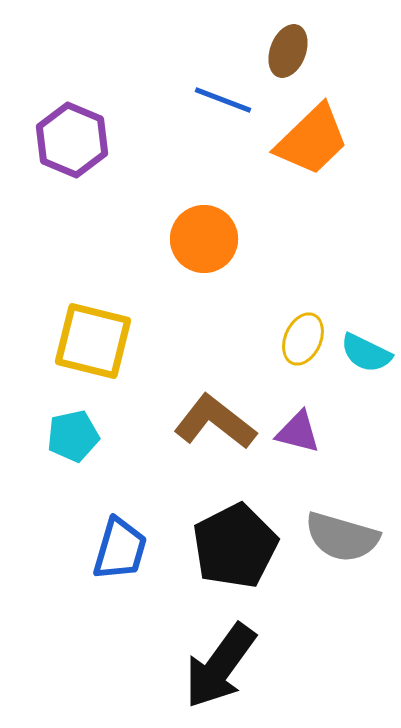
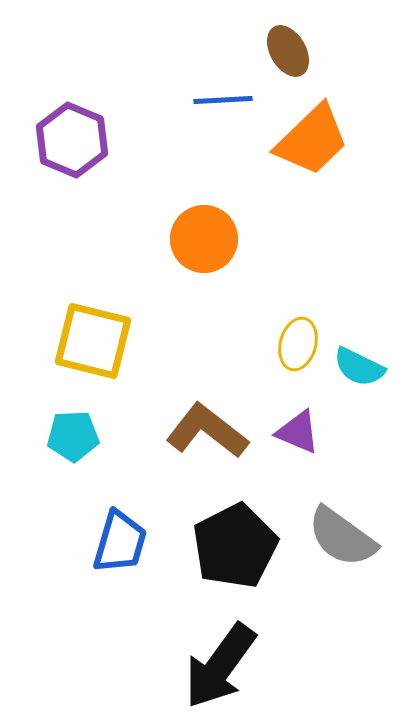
brown ellipse: rotated 51 degrees counterclockwise
blue line: rotated 24 degrees counterclockwise
yellow ellipse: moved 5 px left, 5 px down; rotated 9 degrees counterclockwise
cyan semicircle: moved 7 px left, 14 px down
brown L-shape: moved 8 px left, 9 px down
purple triangle: rotated 9 degrees clockwise
cyan pentagon: rotated 9 degrees clockwise
gray semicircle: rotated 20 degrees clockwise
blue trapezoid: moved 7 px up
